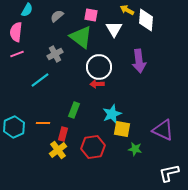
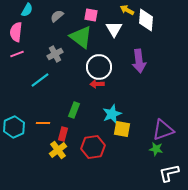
purple triangle: rotated 45 degrees counterclockwise
green star: moved 21 px right
